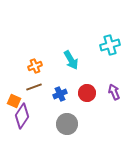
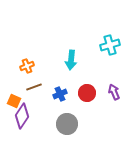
cyan arrow: rotated 36 degrees clockwise
orange cross: moved 8 px left
